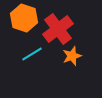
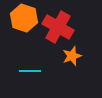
red cross: moved 2 px up; rotated 24 degrees counterclockwise
cyan line: moved 2 px left, 17 px down; rotated 30 degrees clockwise
